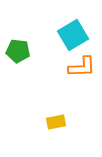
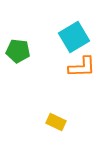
cyan square: moved 1 px right, 2 px down
yellow rectangle: rotated 36 degrees clockwise
